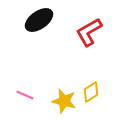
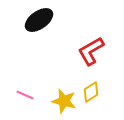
red L-shape: moved 2 px right, 19 px down
